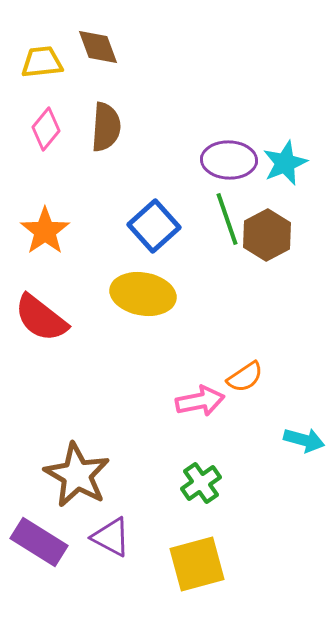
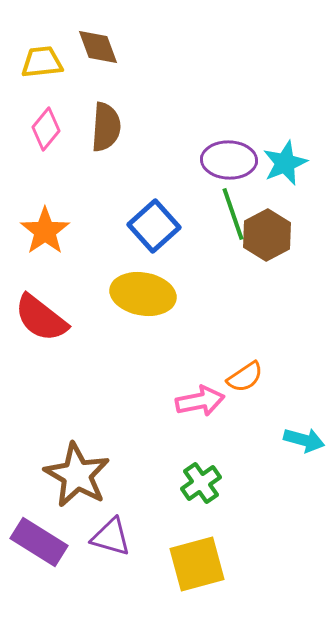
green line: moved 6 px right, 5 px up
purple triangle: rotated 12 degrees counterclockwise
